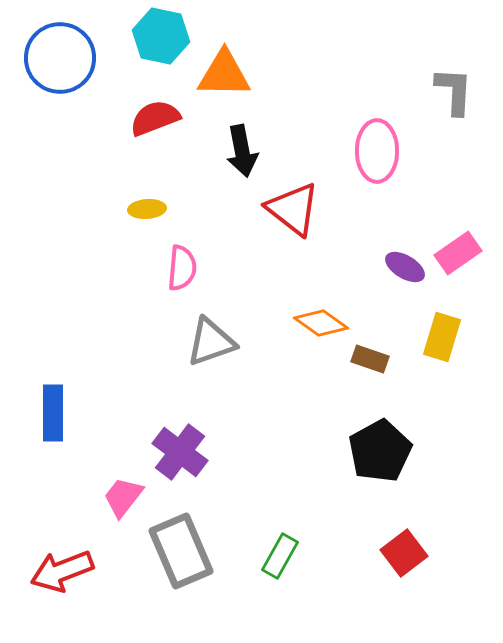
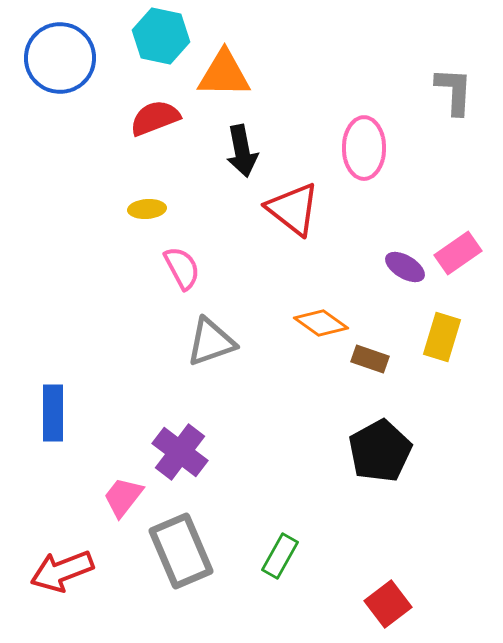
pink ellipse: moved 13 px left, 3 px up
pink semicircle: rotated 33 degrees counterclockwise
red square: moved 16 px left, 51 px down
